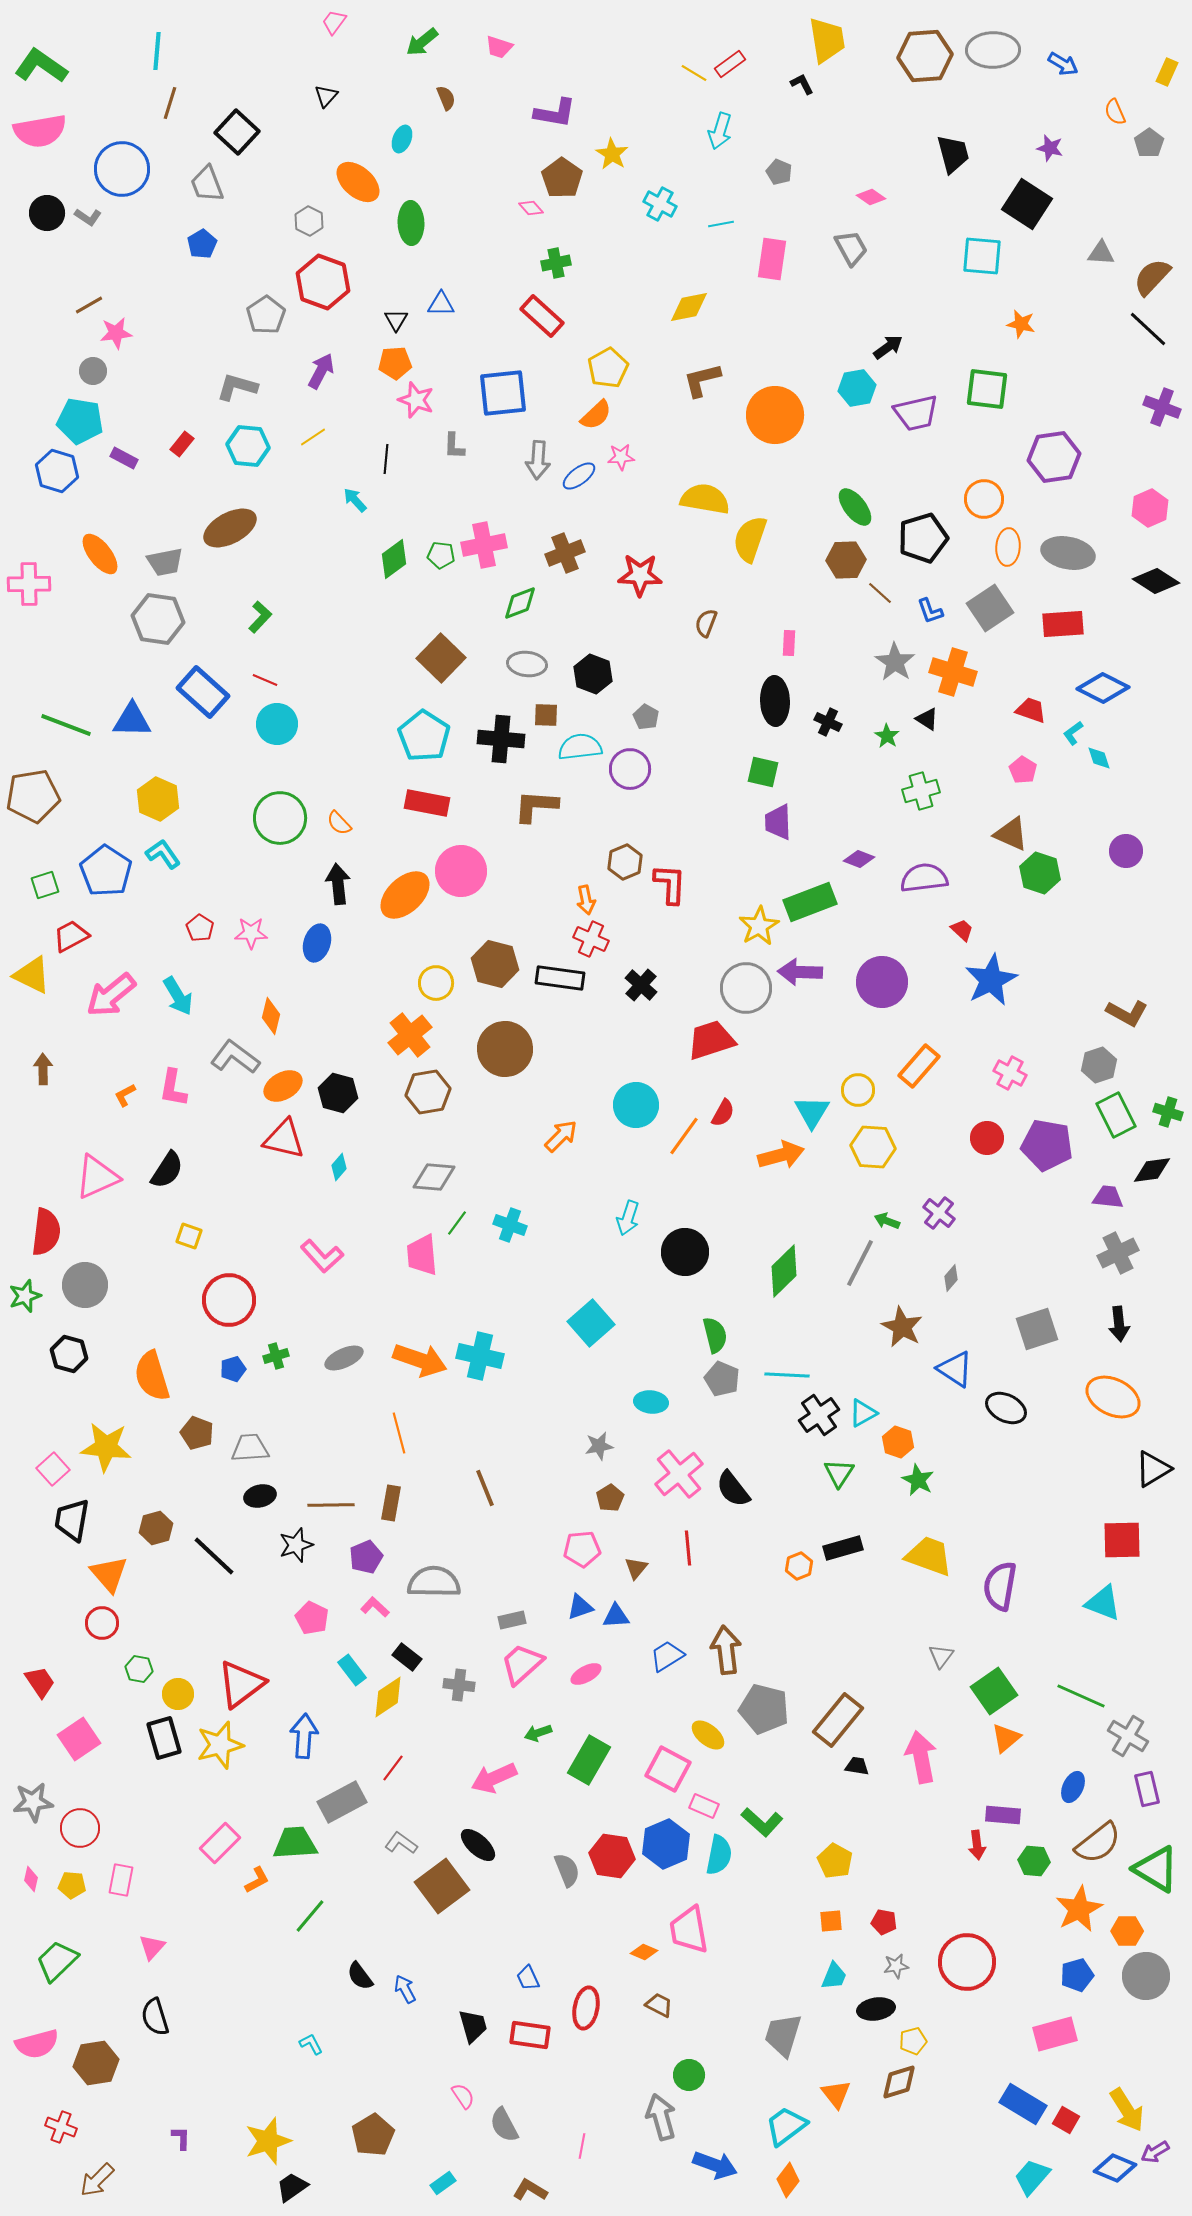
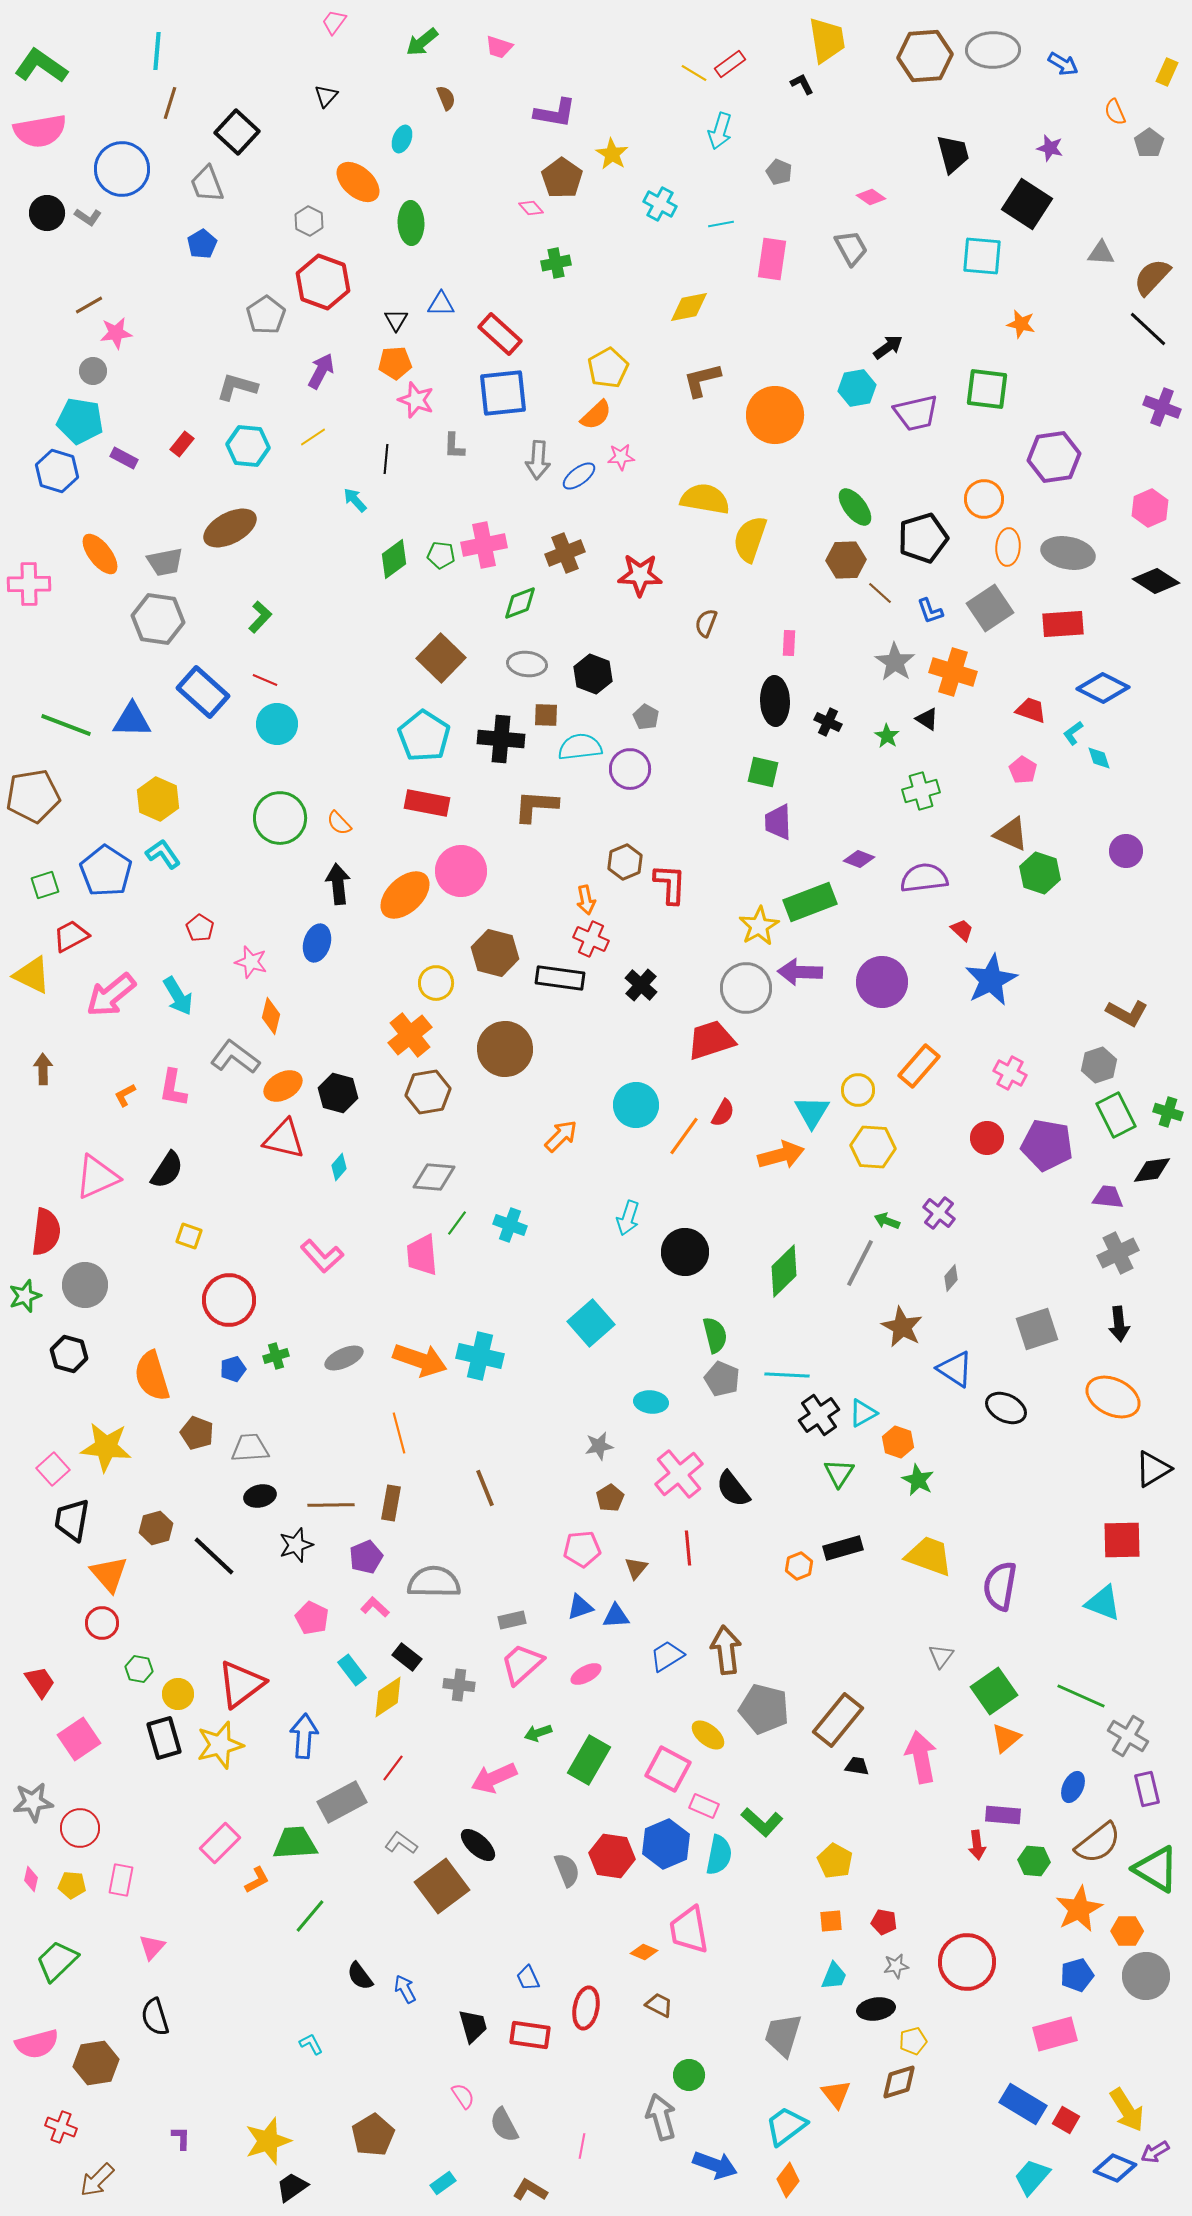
red rectangle at (542, 316): moved 42 px left, 18 px down
pink star at (251, 933): moved 29 px down; rotated 16 degrees clockwise
brown hexagon at (495, 964): moved 11 px up
